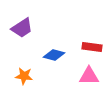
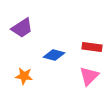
pink triangle: rotated 45 degrees counterclockwise
